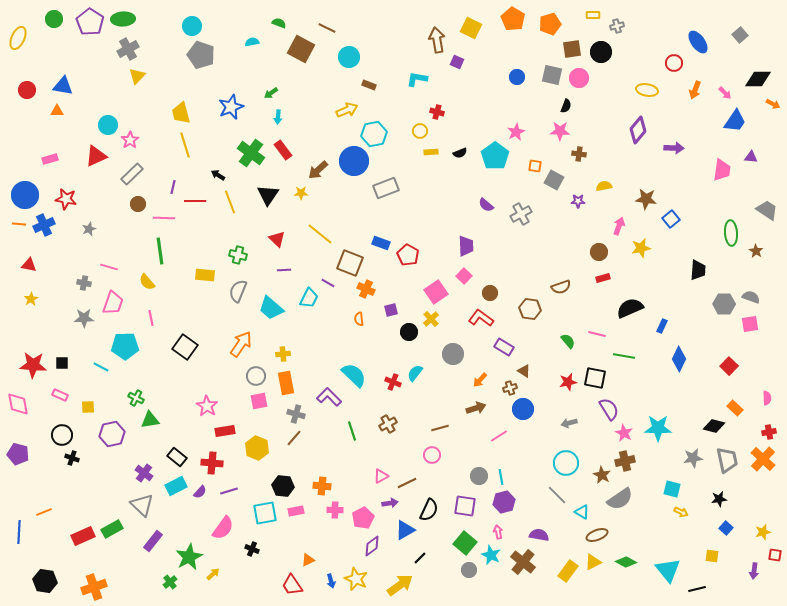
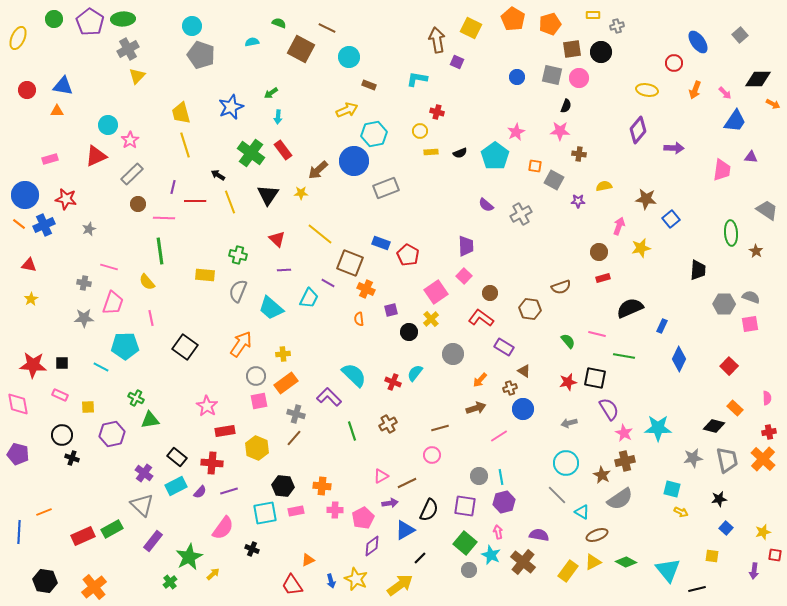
orange line at (19, 224): rotated 32 degrees clockwise
orange rectangle at (286, 383): rotated 65 degrees clockwise
orange cross at (94, 587): rotated 20 degrees counterclockwise
